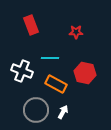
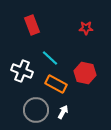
red rectangle: moved 1 px right
red star: moved 10 px right, 4 px up
cyan line: rotated 42 degrees clockwise
